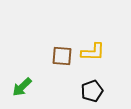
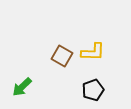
brown square: rotated 25 degrees clockwise
black pentagon: moved 1 px right, 1 px up
